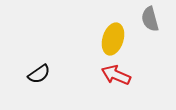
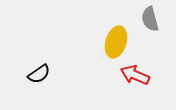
yellow ellipse: moved 3 px right, 3 px down
red arrow: moved 19 px right
